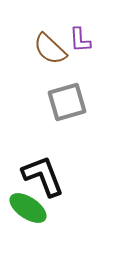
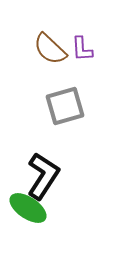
purple L-shape: moved 2 px right, 9 px down
gray square: moved 2 px left, 4 px down
black L-shape: rotated 54 degrees clockwise
